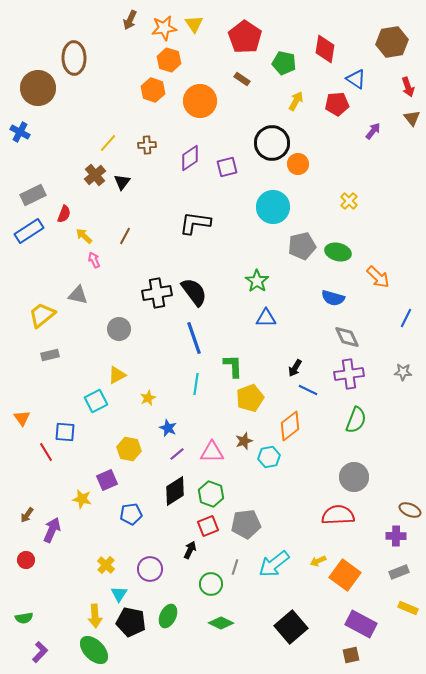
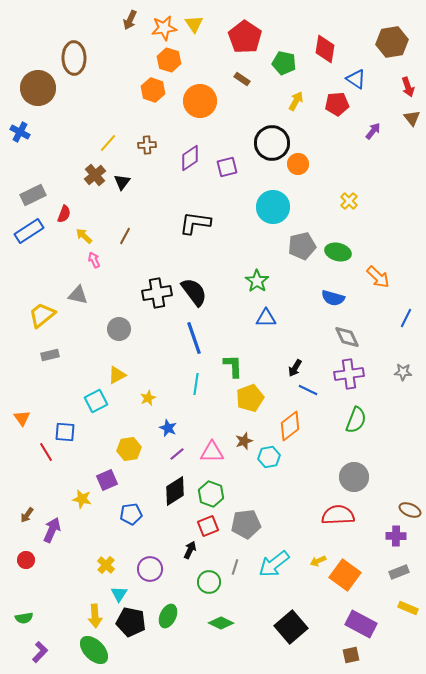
yellow hexagon at (129, 449): rotated 20 degrees counterclockwise
green circle at (211, 584): moved 2 px left, 2 px up
